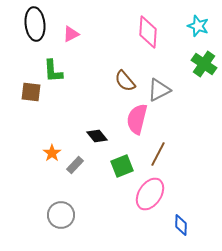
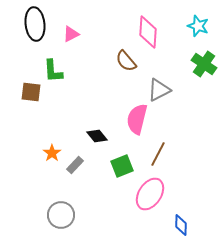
brown semicircle: moved 1 px right, 20 px up
